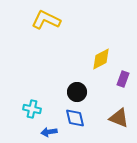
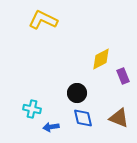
yellow L-shape: moved 3 px left
purple rectangle: moved 3 px up; rotated 42 degrees counterclockwise
black circle: moved 1 px down
blue diamond: moved 8 px right
blue arrow: moved 2 px right, 5 px up
